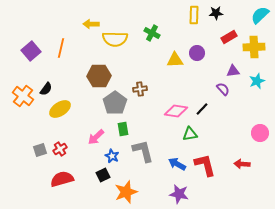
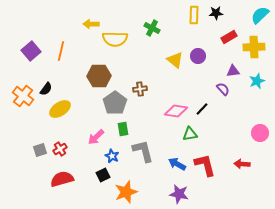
green cross: moved 5 px up
orange line: moved 3 px down
purple circle: moved 1 px right, 3 px down
yellow triangle: rotated 42 degrees clockwise
